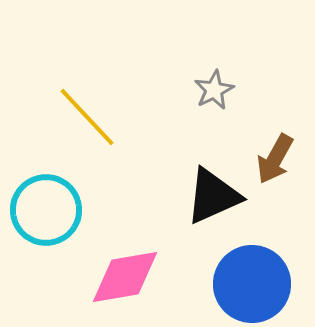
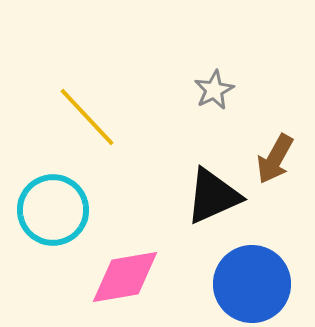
cyan circle: moved 7 px right
